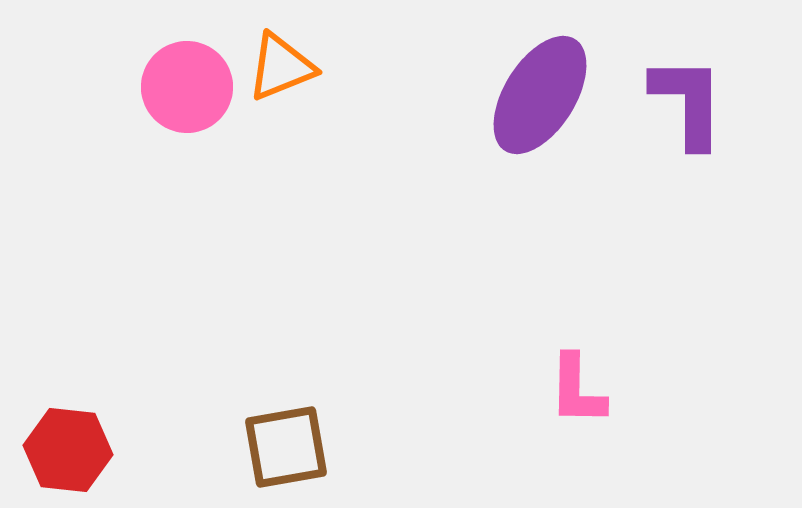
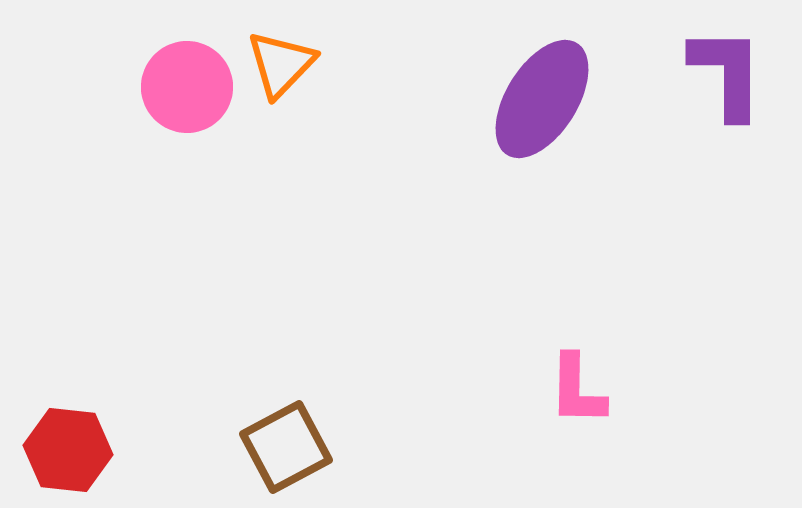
orange triangle: moved 3 px up; rotated 24 degrees counterclockwise
purple ellipse: moved 2 px right, 4 px down
purple L-shape: moved 39 px right, 29 px up
brown square: rotated 18 degrees counterclockwise
